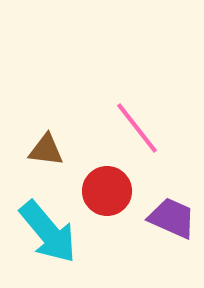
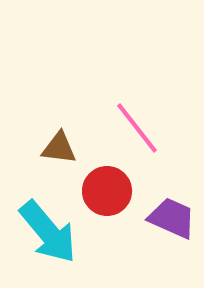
brown triangle: moved 13 px right, 2 px up
